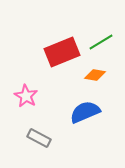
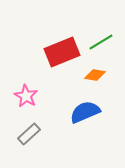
gray rectangle: moved 10 px left, 4 px up; rotated 70 degrees counterclockwise
